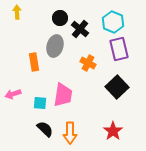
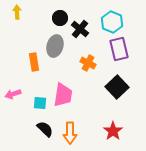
cyan hexagon: moved 1 px left
